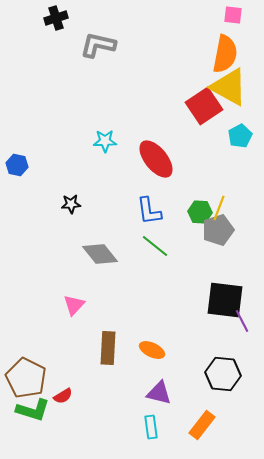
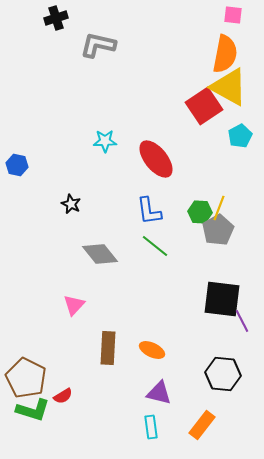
black star: rotated 30 degrees clockwise
gray pentagon: rotated 12 degrees counterclockwise
black square: moved 3 px left, 1 px up
